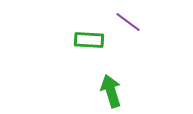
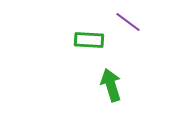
green arrow: moved 6 px up
